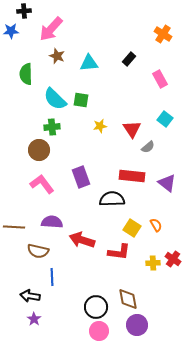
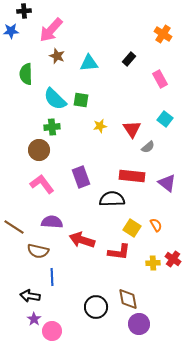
pink arrow: moved 1 px down
brown line: rotated 30 degrees clockwise
purple circle: moved 2 px right, 1 px up
pink circle: moved 47 px left
